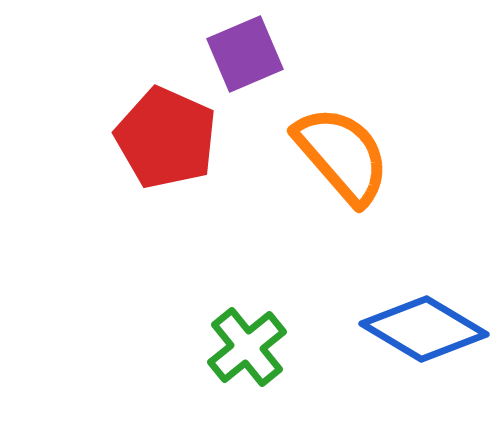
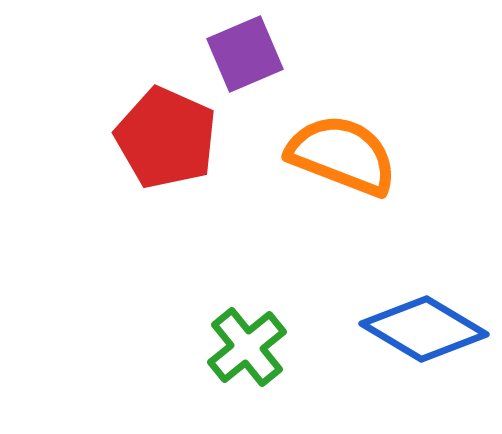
orange semicircle: rotated 28 degrees counterclockwise
